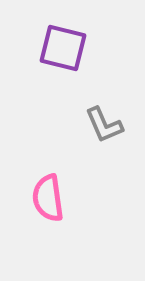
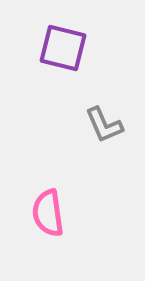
pink semicircle: moved 15 px down
